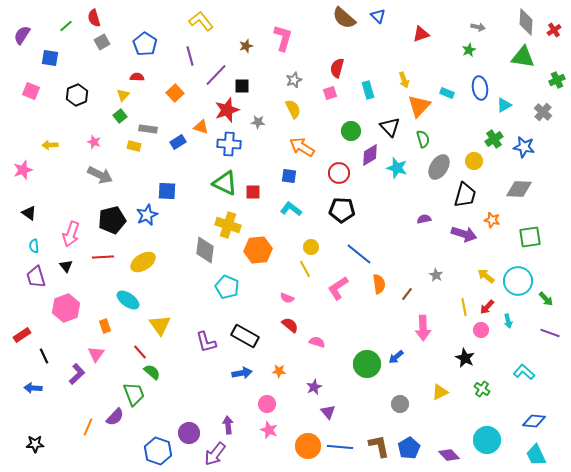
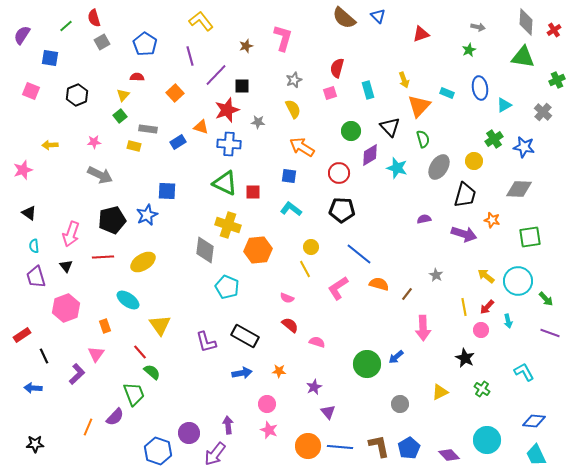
pink star at (94, 142): rotated 24 degrees counterclockwise
orange semicircle at (379, 284): rotated 66 degrees counterclockwise
cyan L-shape at (524, 372): rotated 20 degrees clockwise
